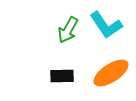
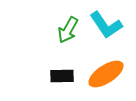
orange ellipse: moved 5 px left, 1 px down
